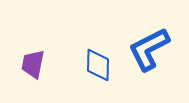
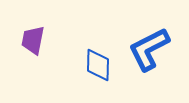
purple trapezoid: moved 24 px up
